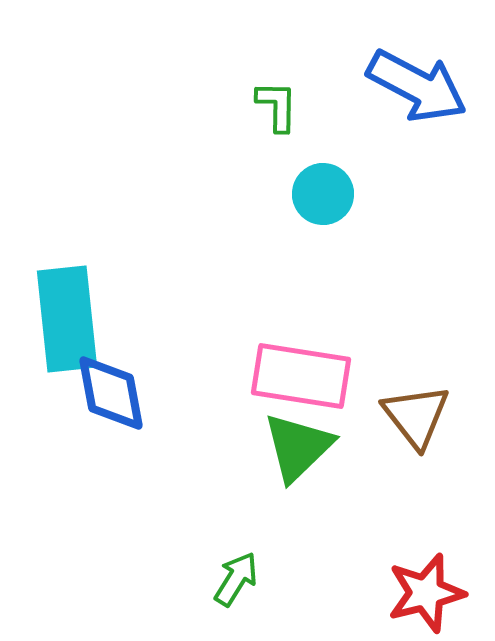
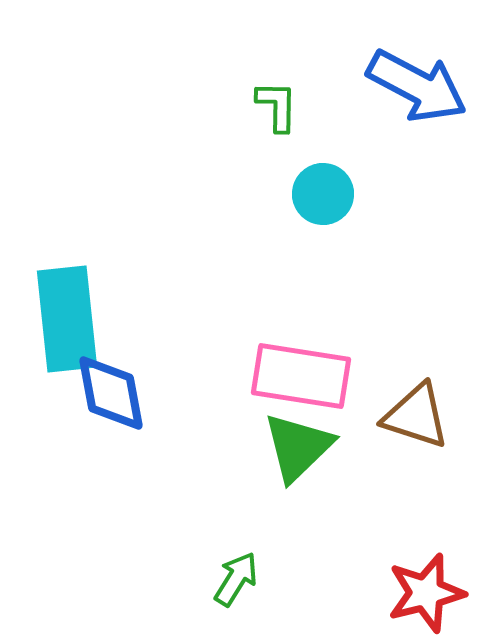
brown triangle: rotated 34 degrees counterclockwise
